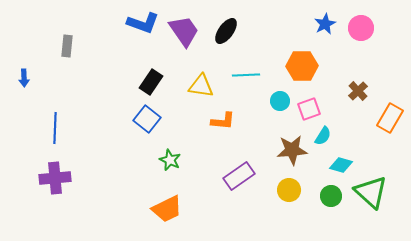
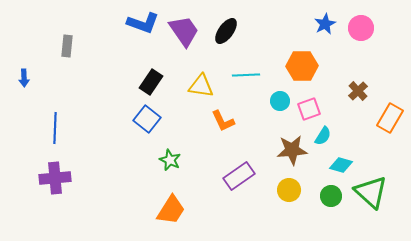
orange L-shape: rotated 60 degrees clockwise
orange trapezoid: moved 4 px right, 1 px down; rotated 32 degrees counterclockwise
